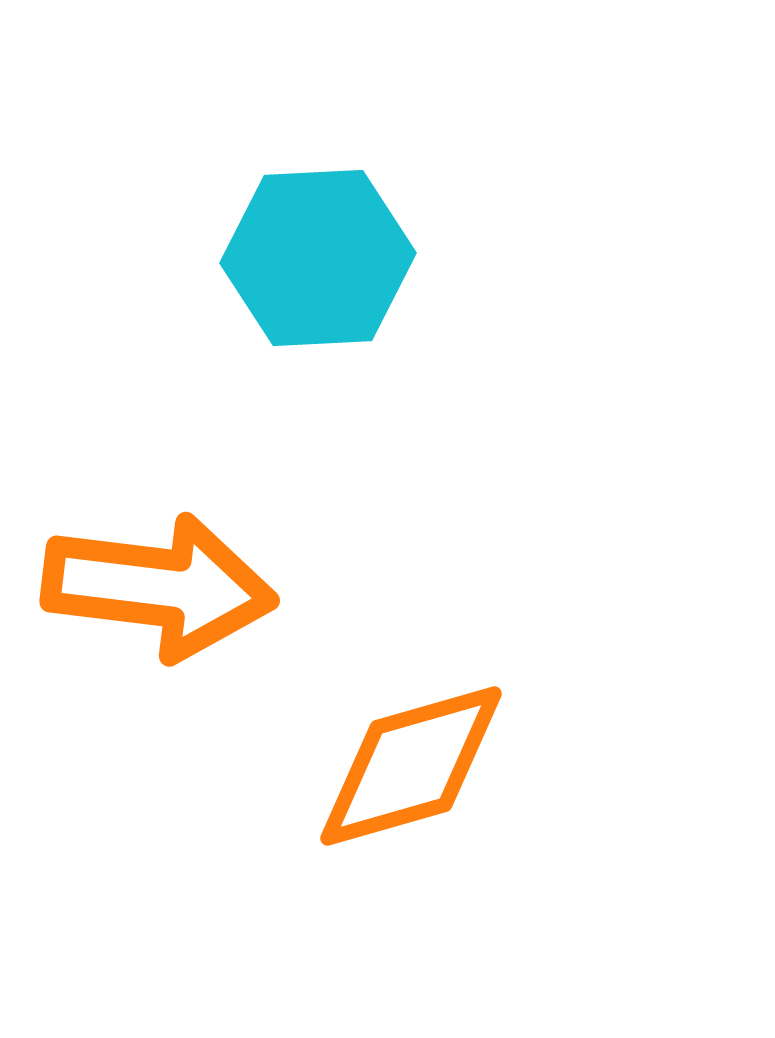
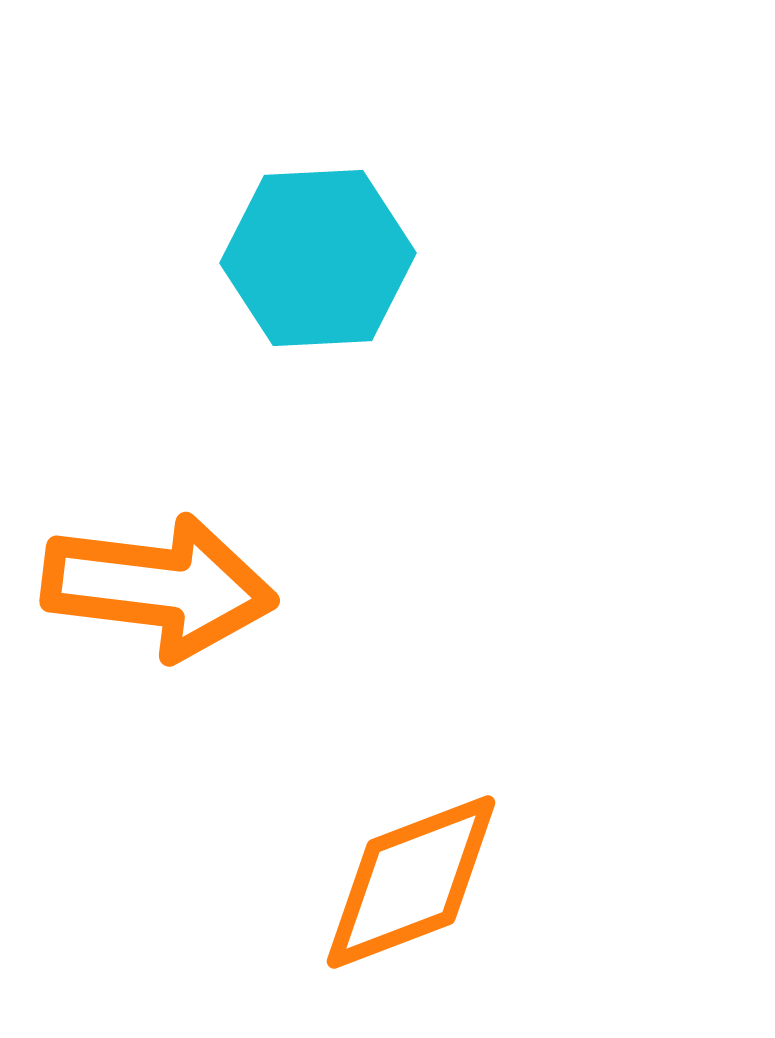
orange diamond: moved 116 px down; rotated 5 degrees counterclockwise
